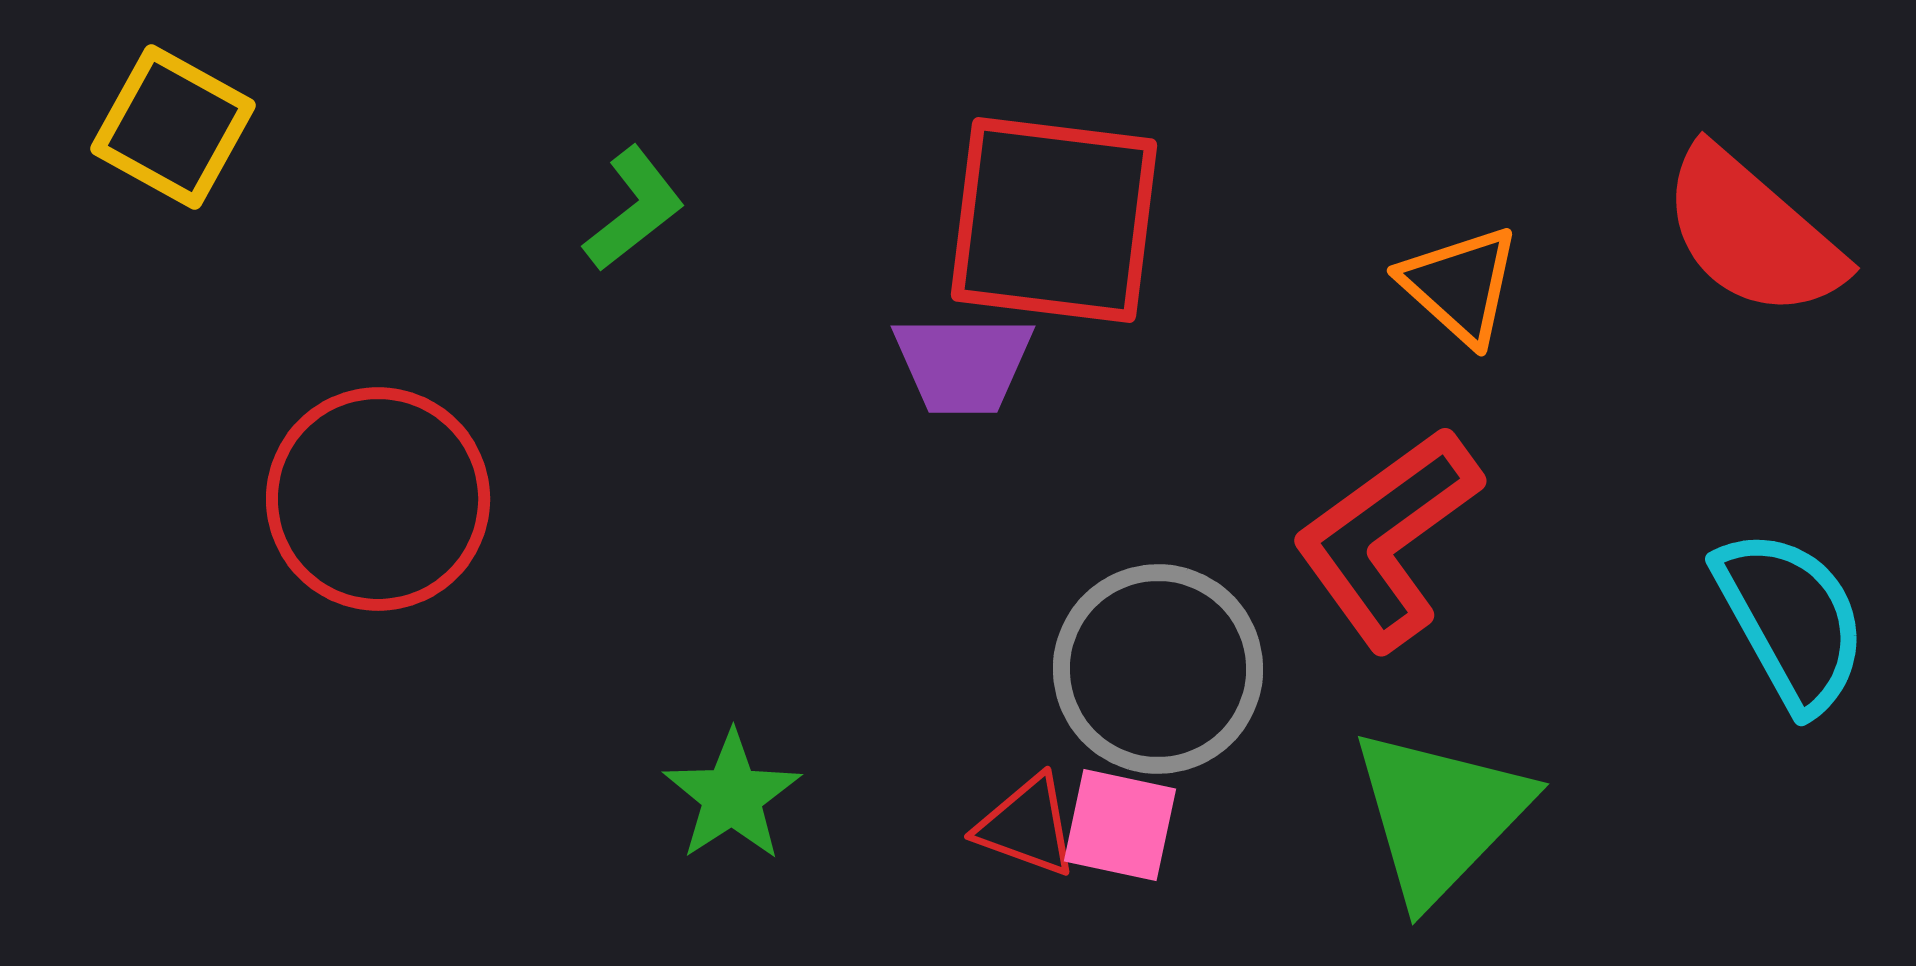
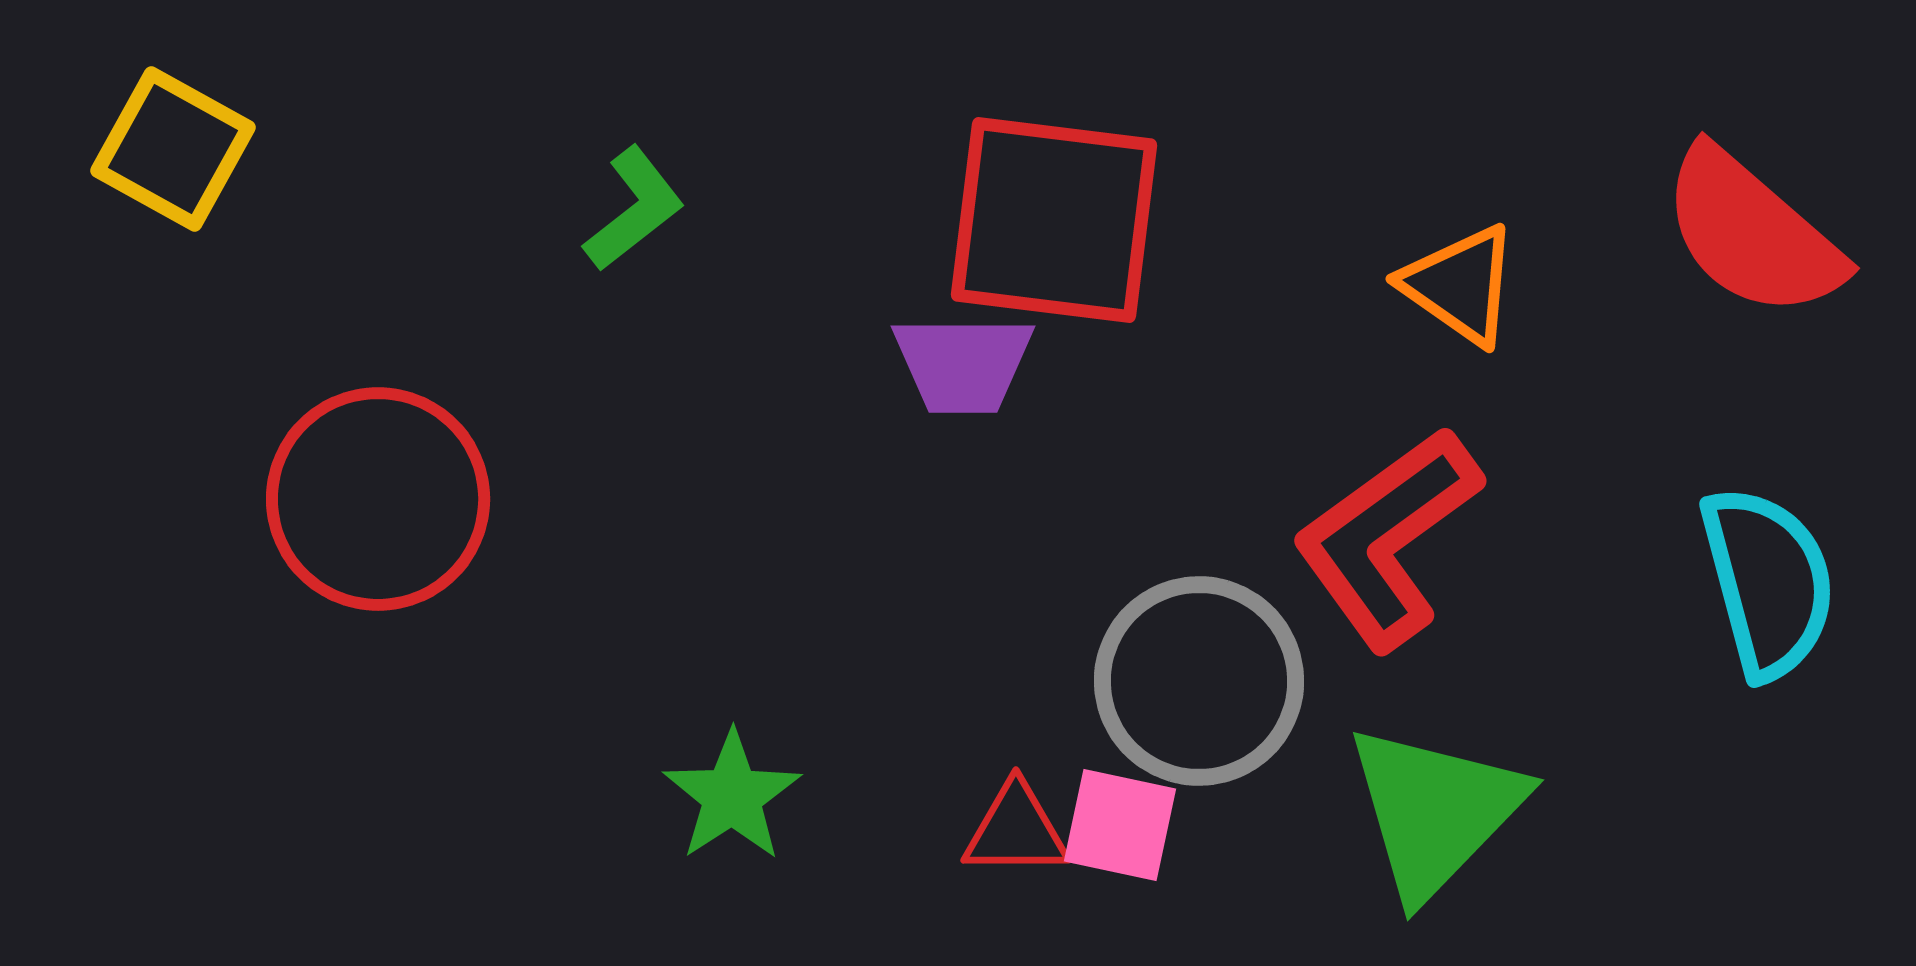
yellow square: moved 22 px down
orange triangle: rotated 7 degrees counterclockwise
cyan semicircle: moved 23 px left, 38 px up; rotated 14 degrees clockwise
gray circle: moved 41 px right, 12 px down
green triangle: moved 5 px left, 4 px up
red triangle: moved 11 px left, 4 px down; rotated 20 degrees counterclockwise
